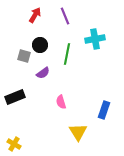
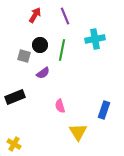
green line: moved 5 px left, 4 px up
pink semicircle: moved 1 px left, 4 px down
